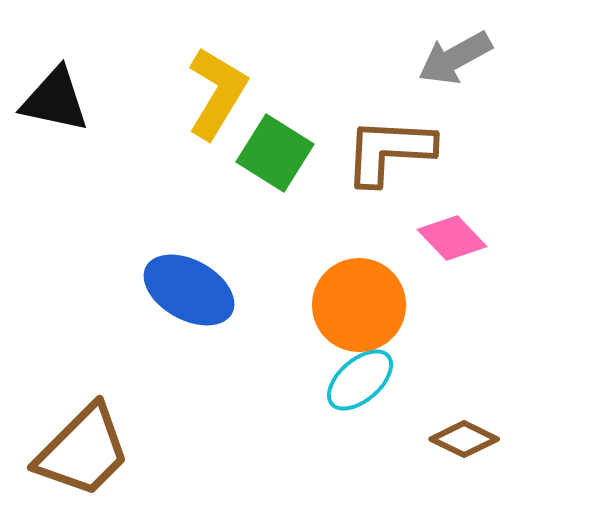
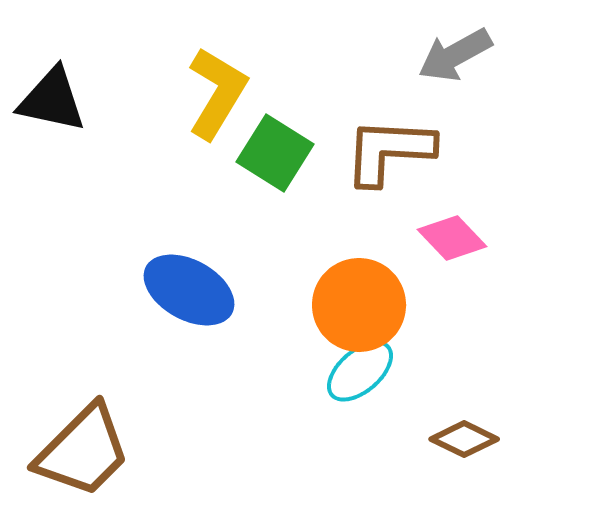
gray arrow: moved 3 px up
black triangle: moved 3 px left
cyan ellipse: moved 9 px up
